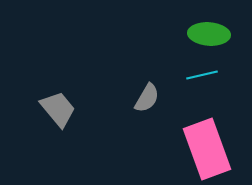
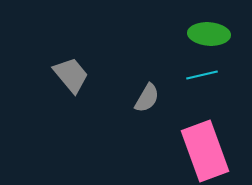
gray trapezoid: moved 13 px right, 34 px up
pink rectangle: moved 2 px left, 2 px down
